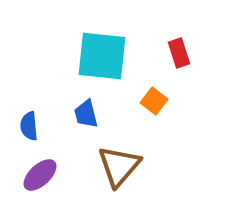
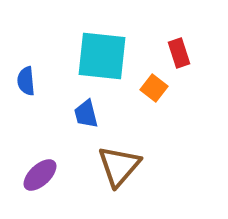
orange square: moved 13 px up
blue semicircle: moved 3 px left, 45 px up
